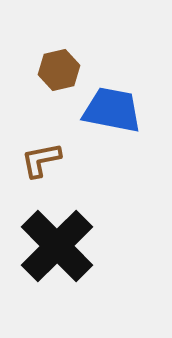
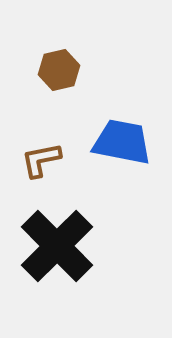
blue trapezoid: moved 10 px right, 32 px down
